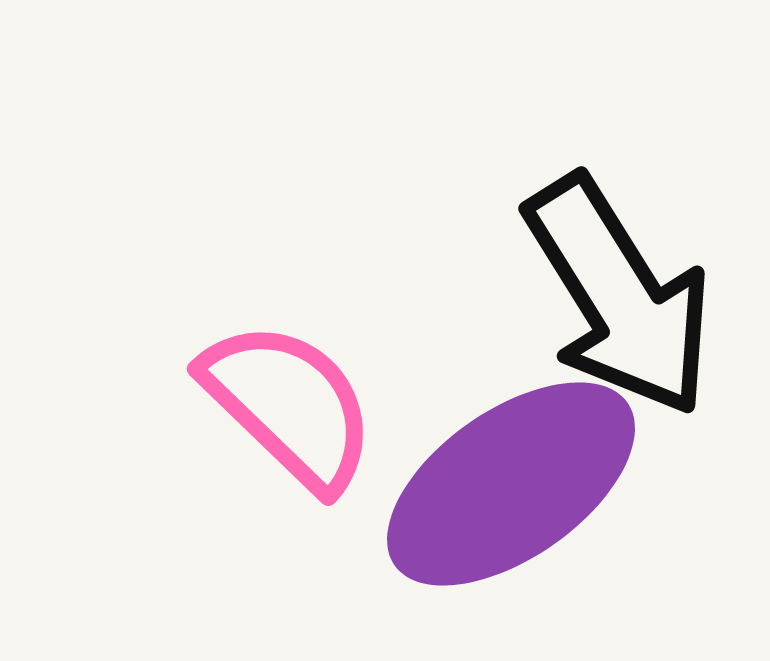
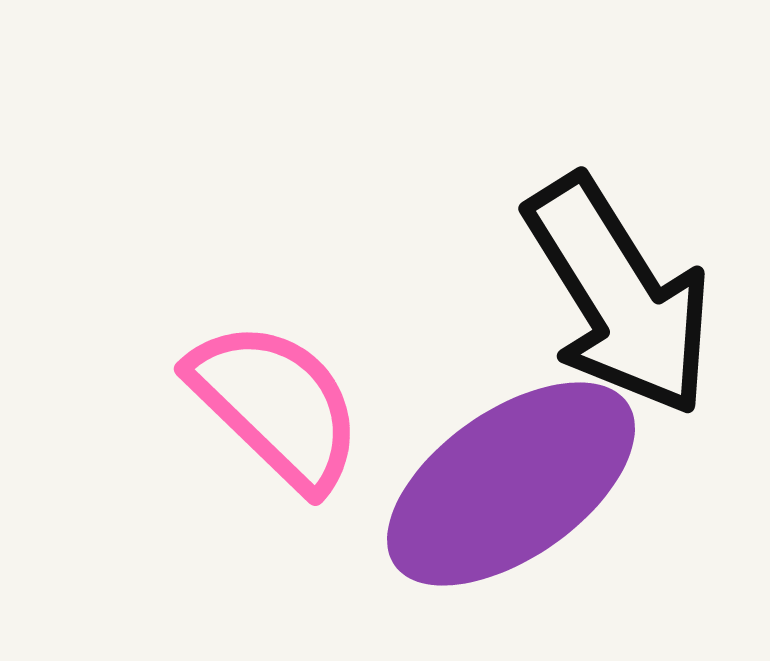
pink semicircle: moved 13 px left
